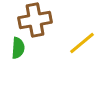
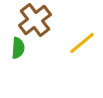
brown cross: rotated 28 degrees counterclockwise
